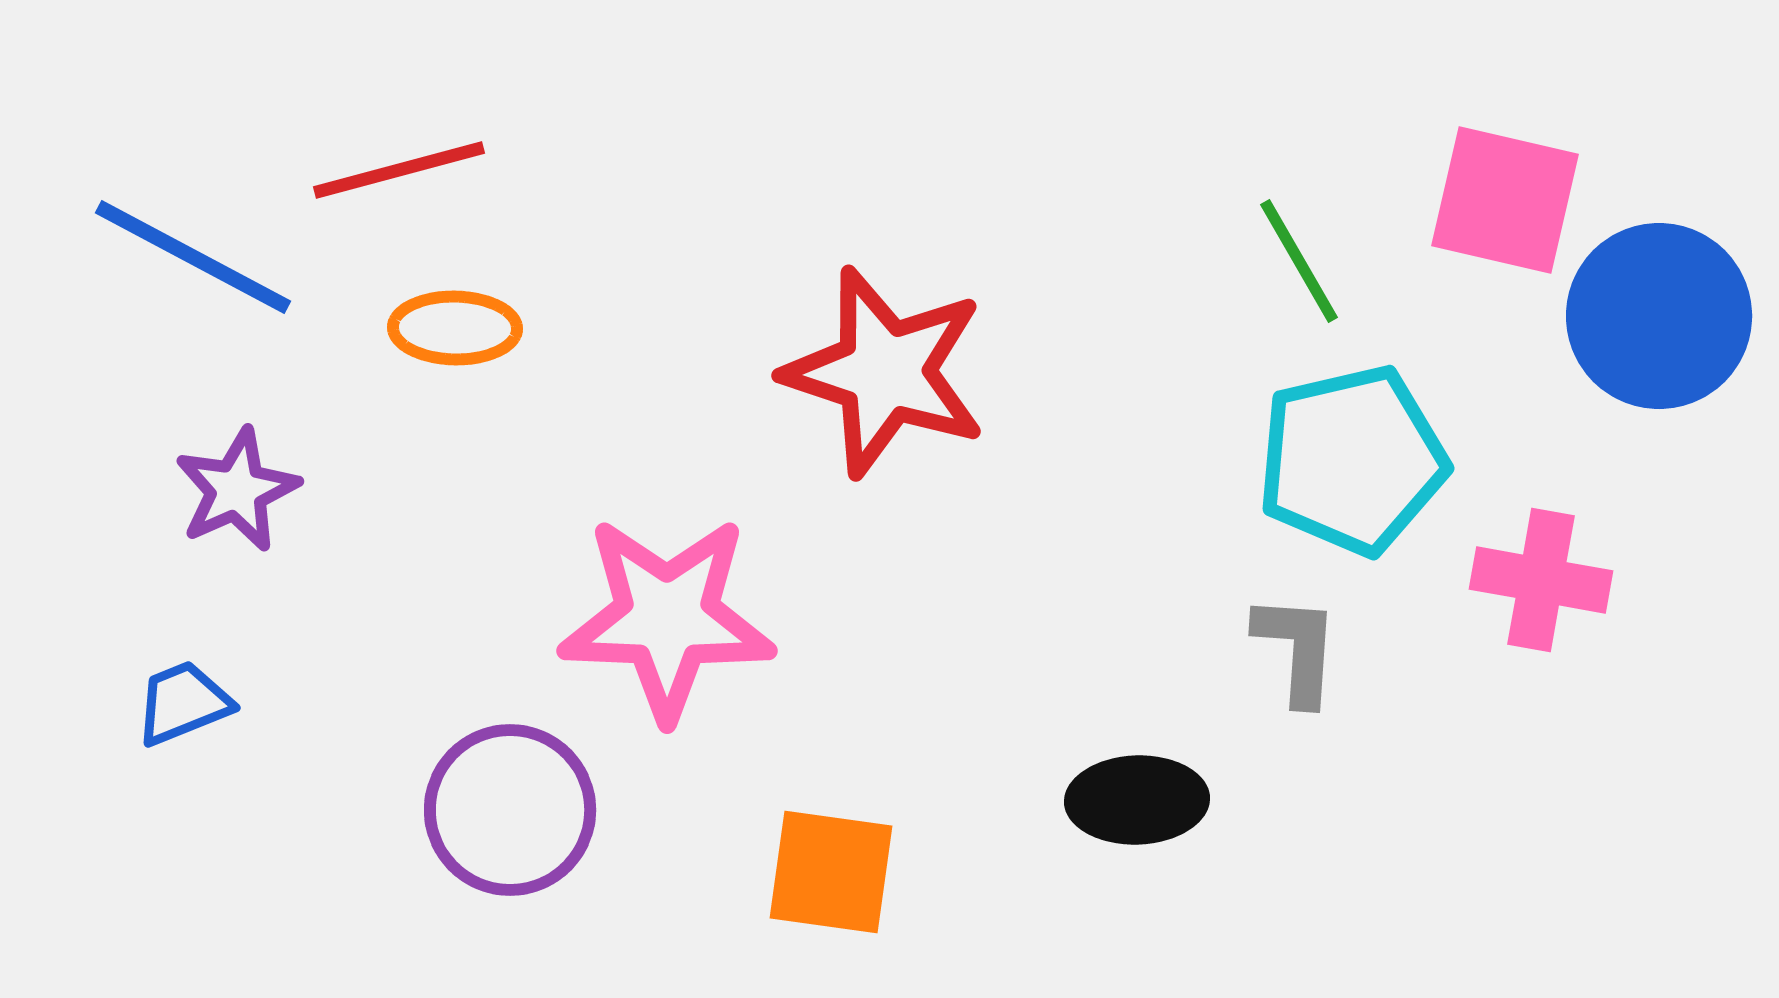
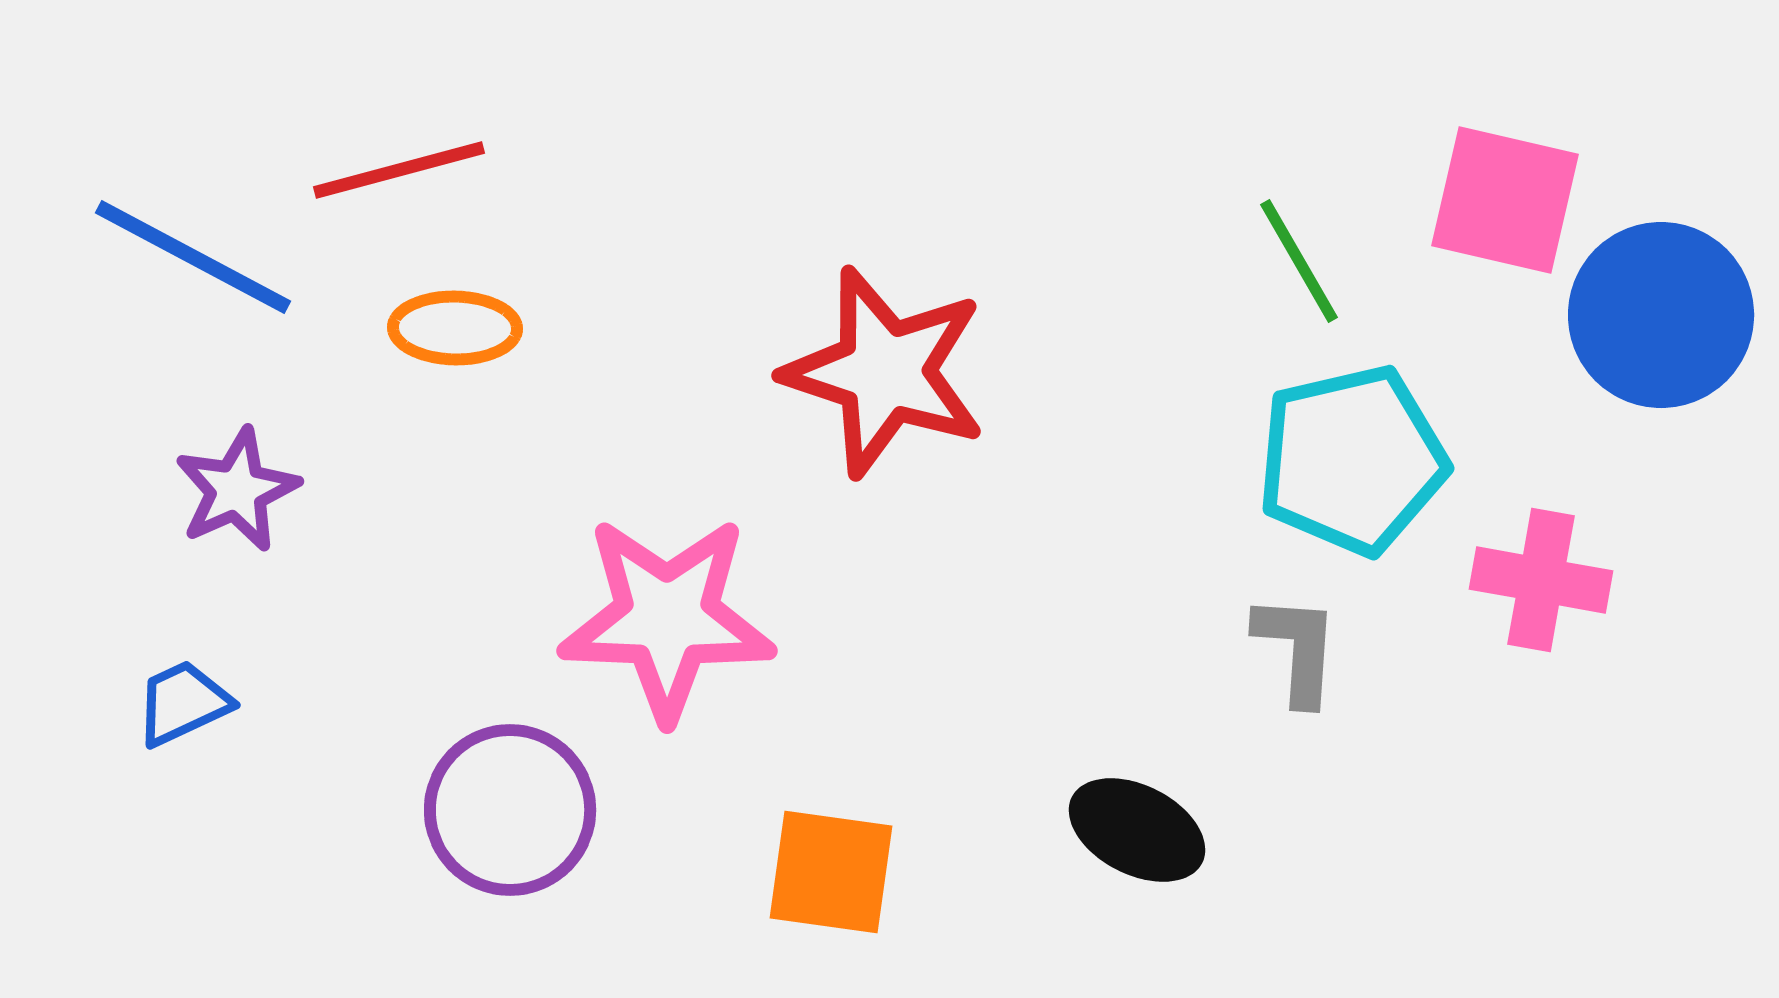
blue circle: moved 2 px right, 1 px up
blue trapezoid: rotated 3 degrees counterclockwise
black ellipse: moved 30 px down; rotated 29 degrees clockwise
